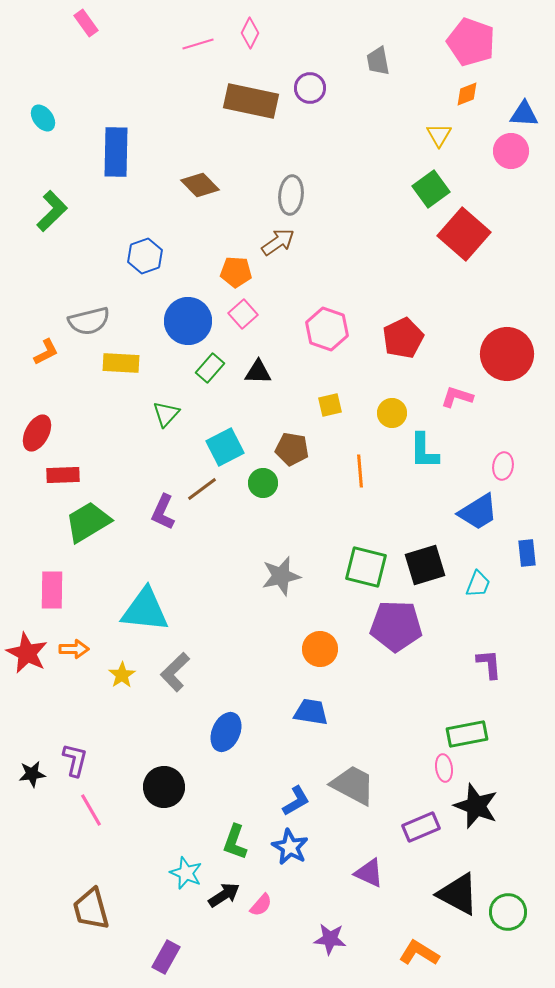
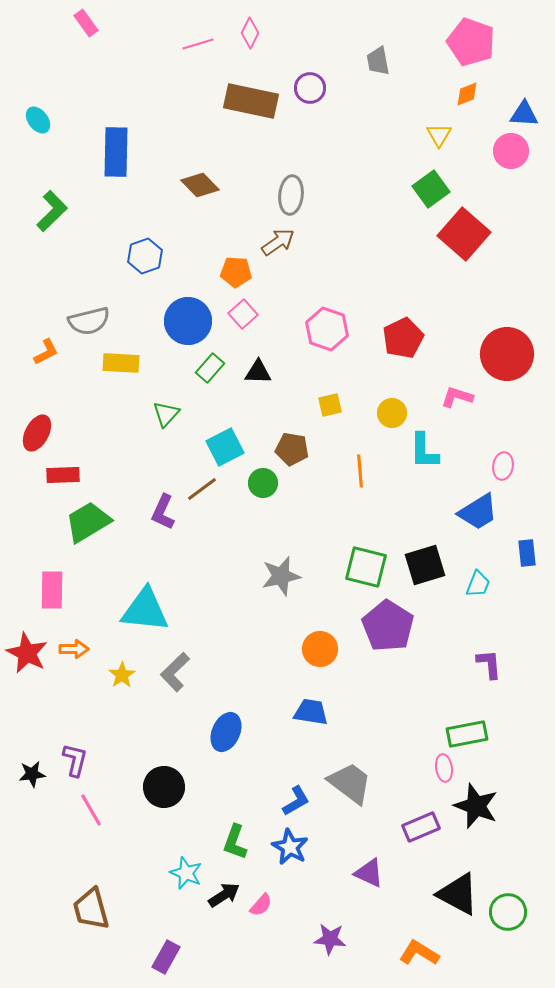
cyan ellipse at (43, 118): moved 5 px left, 2 px down
purple pentagon at (396, 626): moved 8 px left; rotated 30 degrees clockwise
gray trapezoid at (353, 785): moved 3 px left, 2 px up; rotated 9 degrees clockwise
